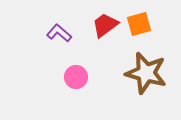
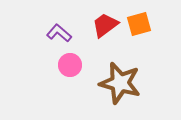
brown star: moved 26 px left, 10 px down
pink circle: moved 6 px left, 12 px up
